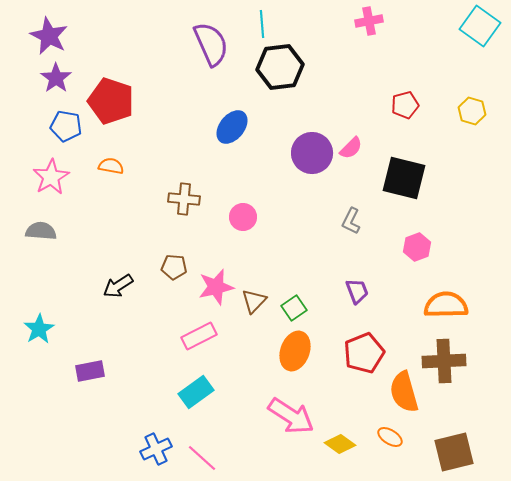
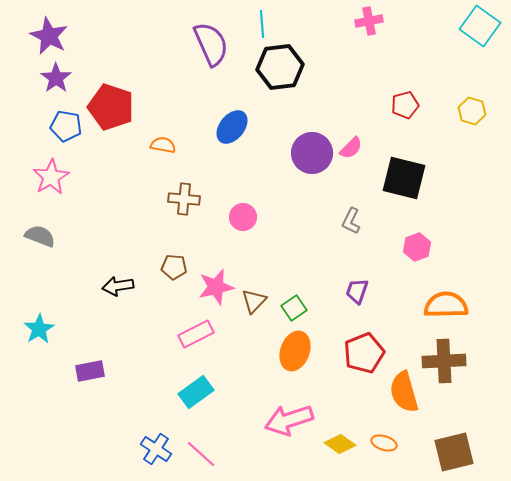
red pentagon at (111, 101): moved 6 px down
orange semicircle at (111, 166): moved 52 px right, 21 px up
gray semicircle at (41, 231): moved 1 px left, 5 px down; rotated 16 degrees clockwise
black arrow at (118, 286): rotated 24 degrees clockwise
purple trapezoid at (357, 291): rotated 140 degrees counterclockwise
pink rectangle at (199, 336): moved 3 px left, 2 px up
pink arrow at (291, 416): moved 2 px left, 4 px down; rotated 129 degrees clockwise
orange ellipse at (390, 437): moved 6 px left, 6 px down; rotated 15 degrees counterclockwise
blue cross at (156, 449): rotated 32 degrees counterclockwise
pink line at (202, 458): moved 1 px left, 4 px up
